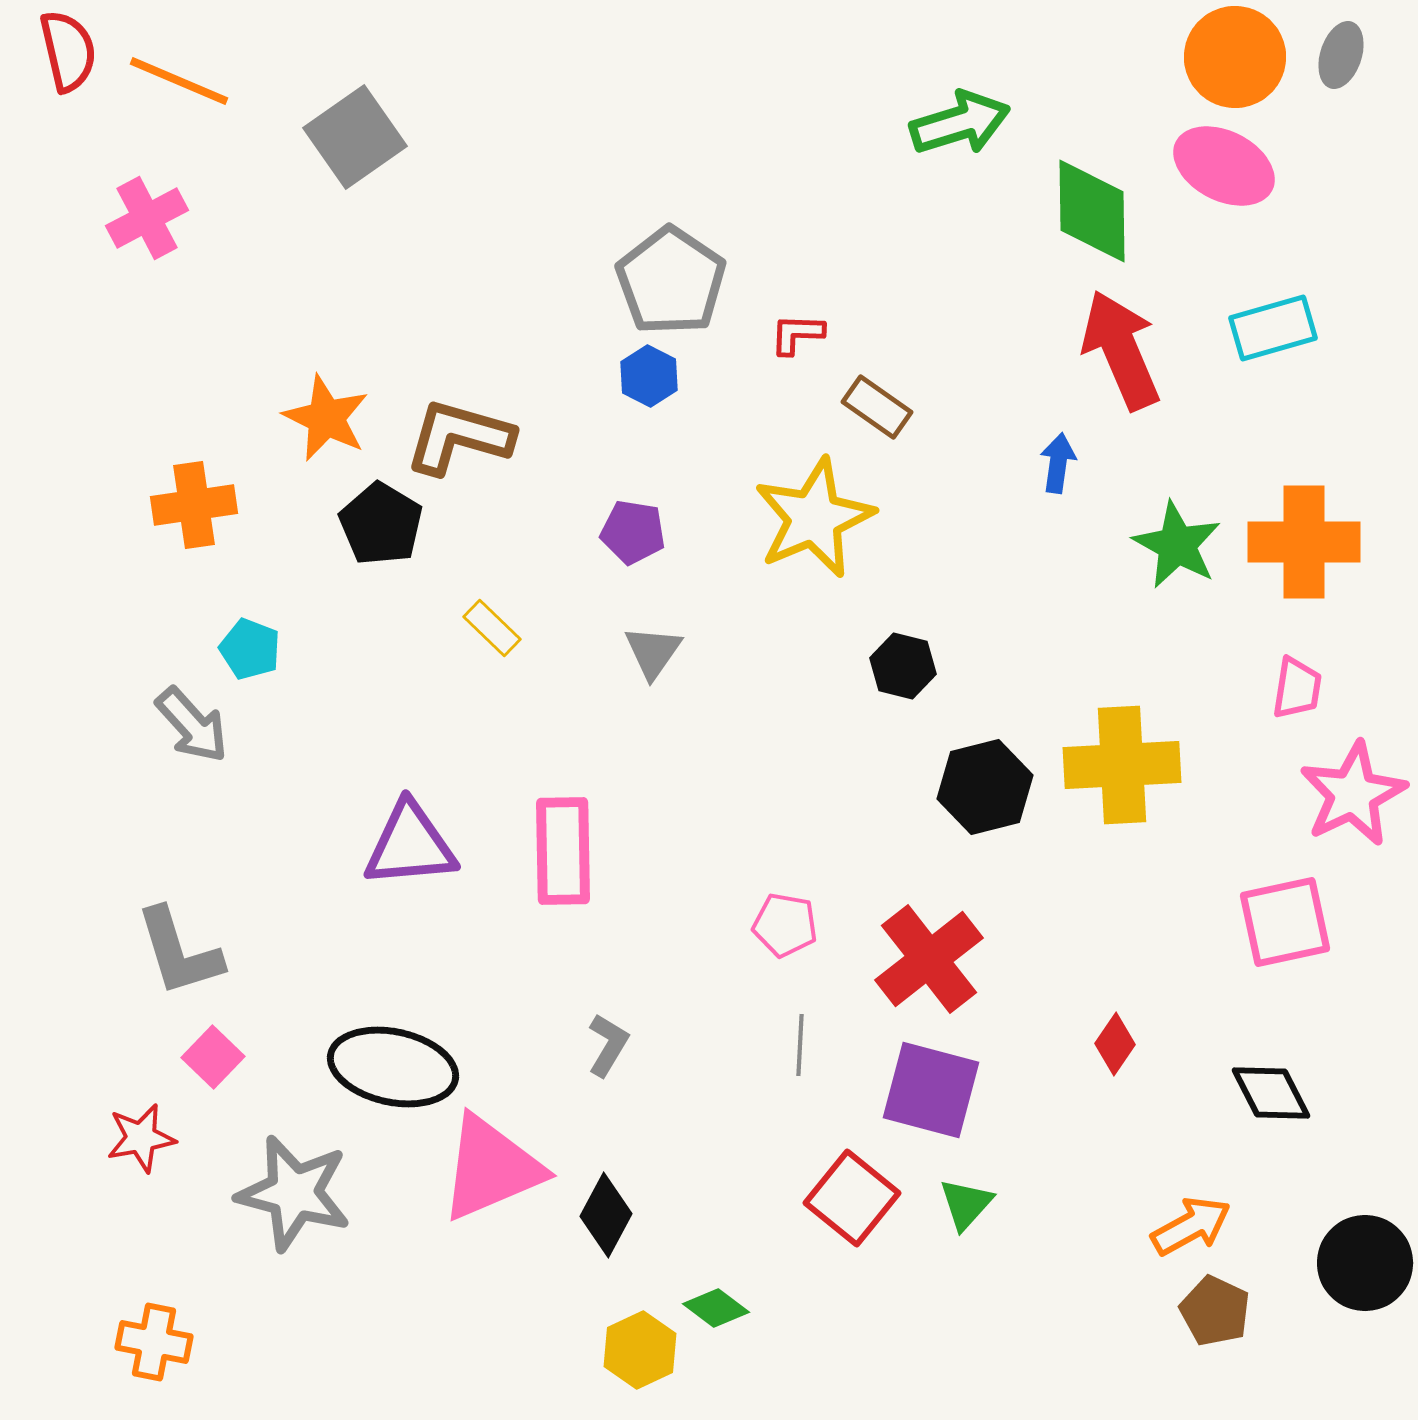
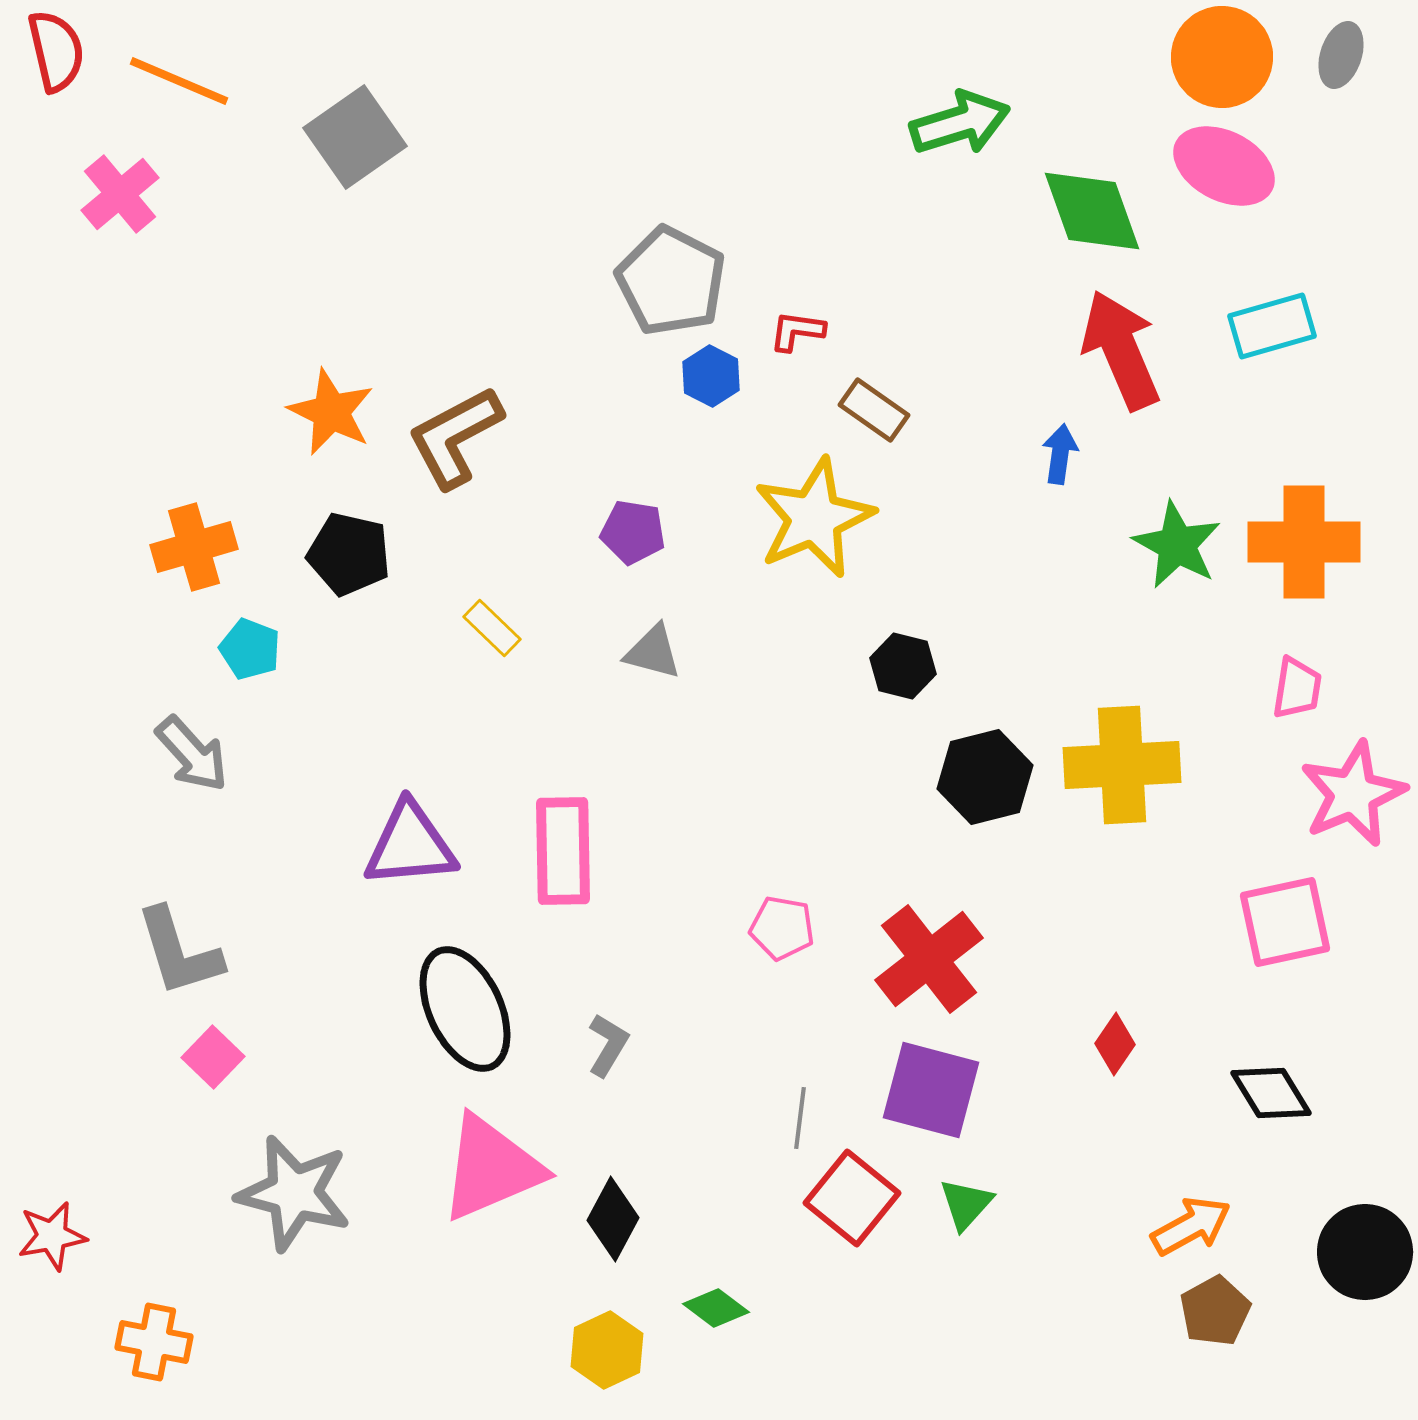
red semicircle at (68, 51): moved 12 px left
orange circle at (1235, 57): moved 13 px left
green diamond at (1092, 211): rotated 19 degrees counterclockwise
pink cross at (147, 218): moved 27 px left, 24 px up; rotated 12 degrees counterclockwise
gray pentagon at (671, 281): rotated 7 degrees counterclockwise
cyan rectangle at (1273, 328): moved 1 px left, 2 px up
red L-shape at (797, 334): moved 3 px up; rotated 6 degrees clockwise
blue hexagon at (649, 376): moved 62 px right
brown rectangle at (877, 407): moved 3 px left, 3 px down
orange star at (326, 418): moved 5 px right, 6 px up
brown L-shape at (459, 437): moved 4 px left; rotated 44 degrees counterclockwise
blue arrow at (1058, 463): moved 2 px right, 9 px up
orange cross at (194, 505): moved 42 px down; rotated 8 degrees counterclockwise
black pentagon at (381, 524): moved 32 px left, 30 px down; rotated 18 degrees counterclockwise
gray triangle at (653, 652): rotated 50 degrees counterclockwise
gray arrow at (192, 725): moved 29 px down
black hexagon at (985, 787): moved 10 px up
pink star at (1353, 794): rotated 3 degrees clockwise
pink pentagon at (785, 925): moved 3 px left, 3 px down
gray line at (800, 1045): moved 73 px down; rotated 4 degrees clockwise
black ellipse at (393, 1067): moved 72 px right, 58 px up; rotated 53 degrees clockwise
black diamond at (1271, 1093): rotated 4 degrees counterclockwise
red star at (141, 1138): moved 89 px left, 98 px down
black diamond at (606, 1215): moved 7 px right, 4 px down
black circle at (1365, 1263): moved 11 px up
brown pentagon at (1215, 1311): rotated 18 degrees clockwise
yellow hexagon at (640, 1350): moved 33 px left
